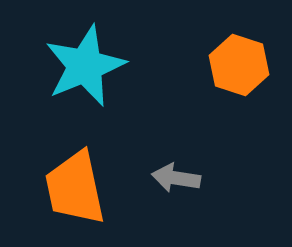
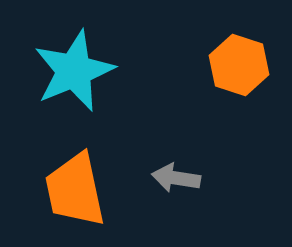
cyan star: moved 11 px left, 5 px down
orange trapezoid: moved 2 px down
